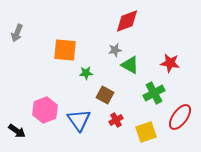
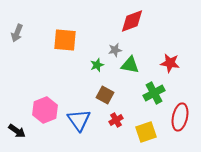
red diamond: moved 5 px right
orange square: moved 10 px up
green triangle: rotated 18 degrees counterclockwise
green star: moved 11 px right, 8 px up; rotated 16 degrees counterclockwise
red ellipse: rotated 24 degrees counterclockwise
